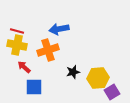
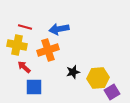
red line: moved 8 px right, 4 px up
